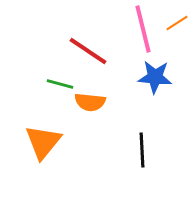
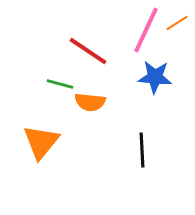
pink line: moved 3 px right, 1 px down; rotated 39 degrees clockwise
orange triangle: moved 2 px left
